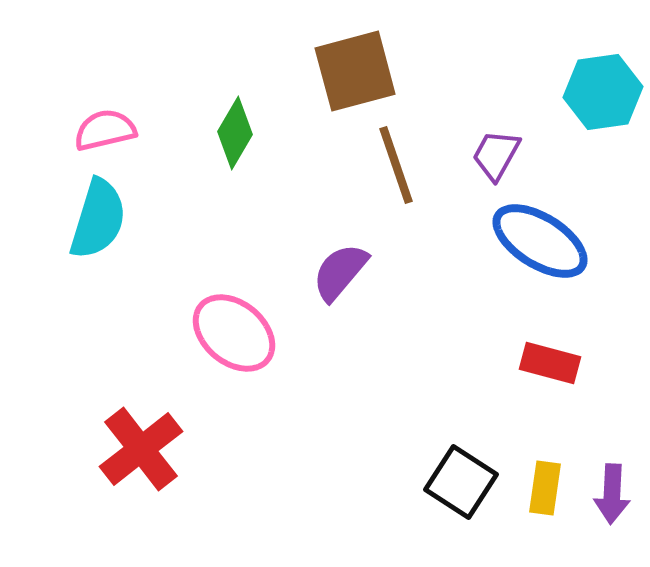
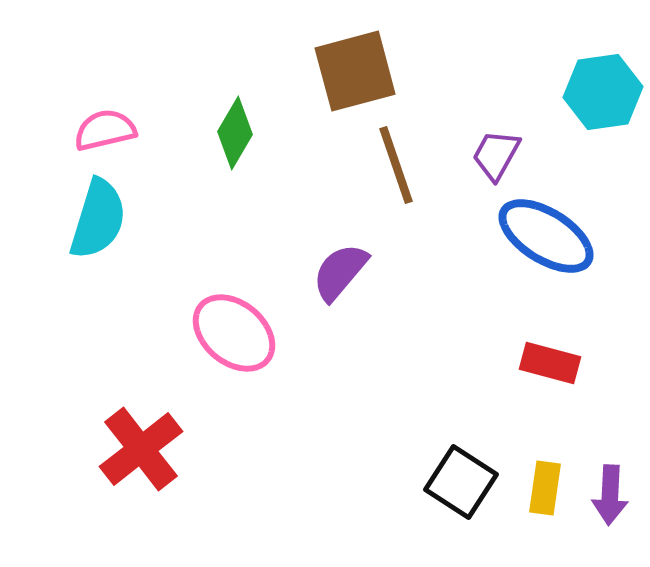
blue ellipse: moved 6 px right, 5 px up
purple arrow: moved 2 px left, 1 px down
